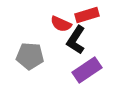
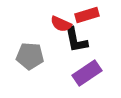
black L-shape: rotated 44 degrees counterclockwise
purple rectangle: moved 3 px down
